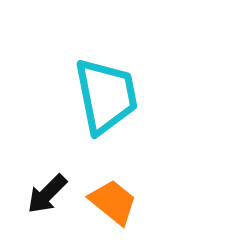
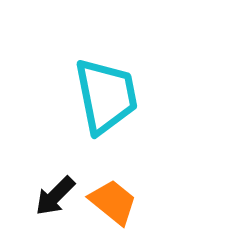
black arrow: moved 8 px right, 2 px down
